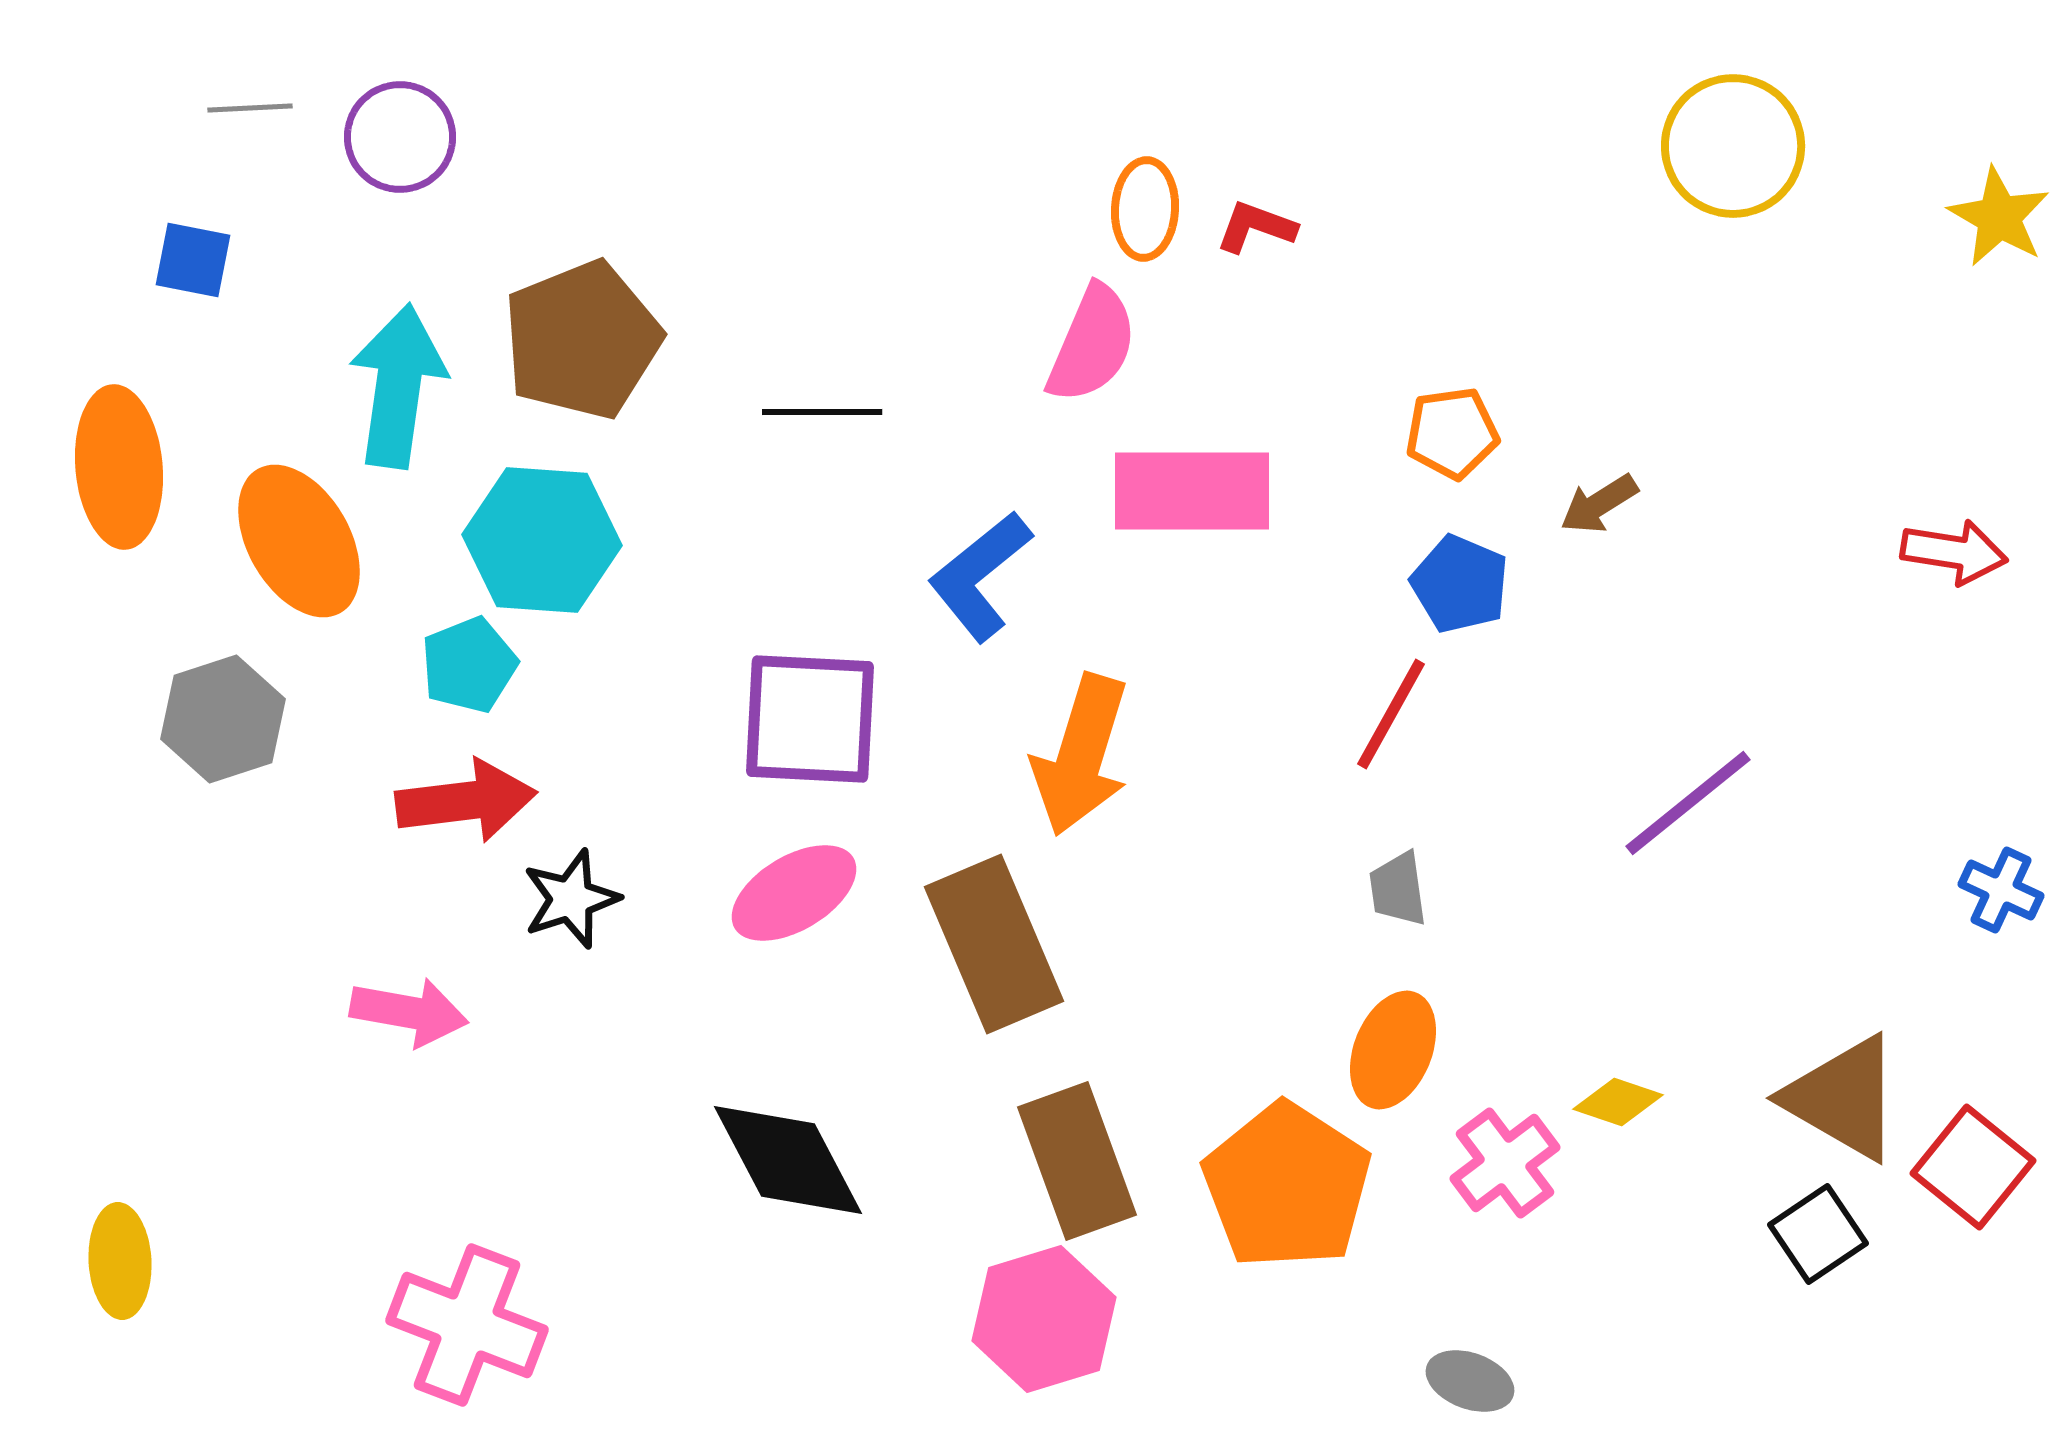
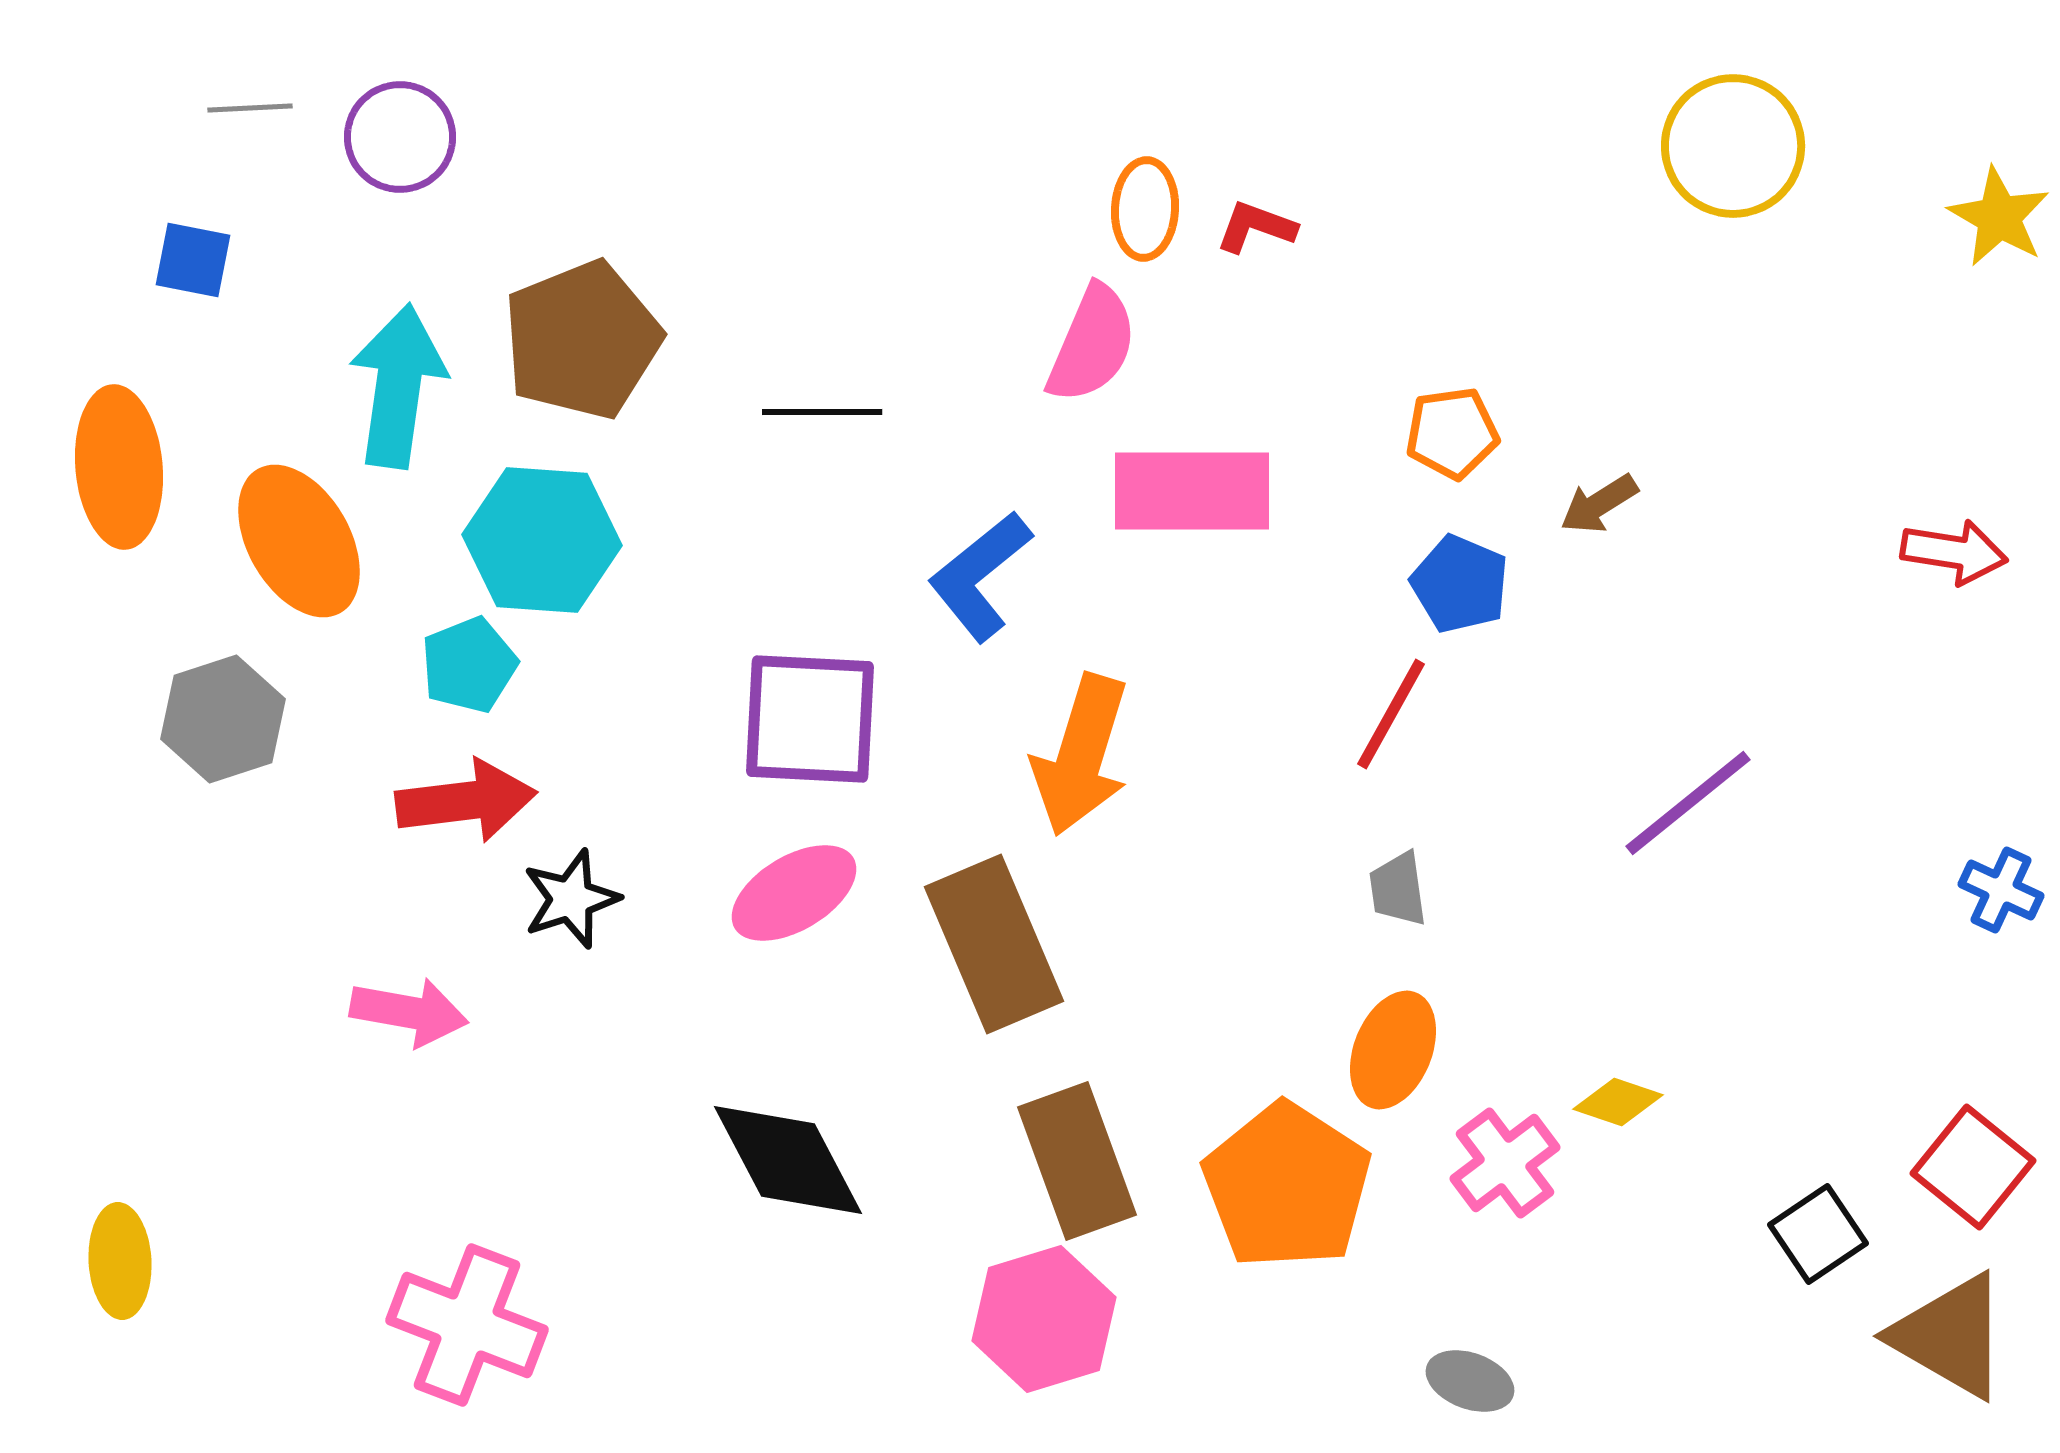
brown triangle at (1843, 1098): moved 107 px right, 238 px down
